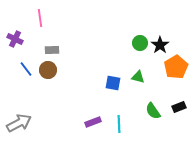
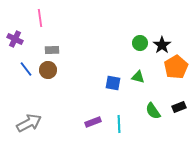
black star: moved 2 px right
gray arrow: moved 10 px right
